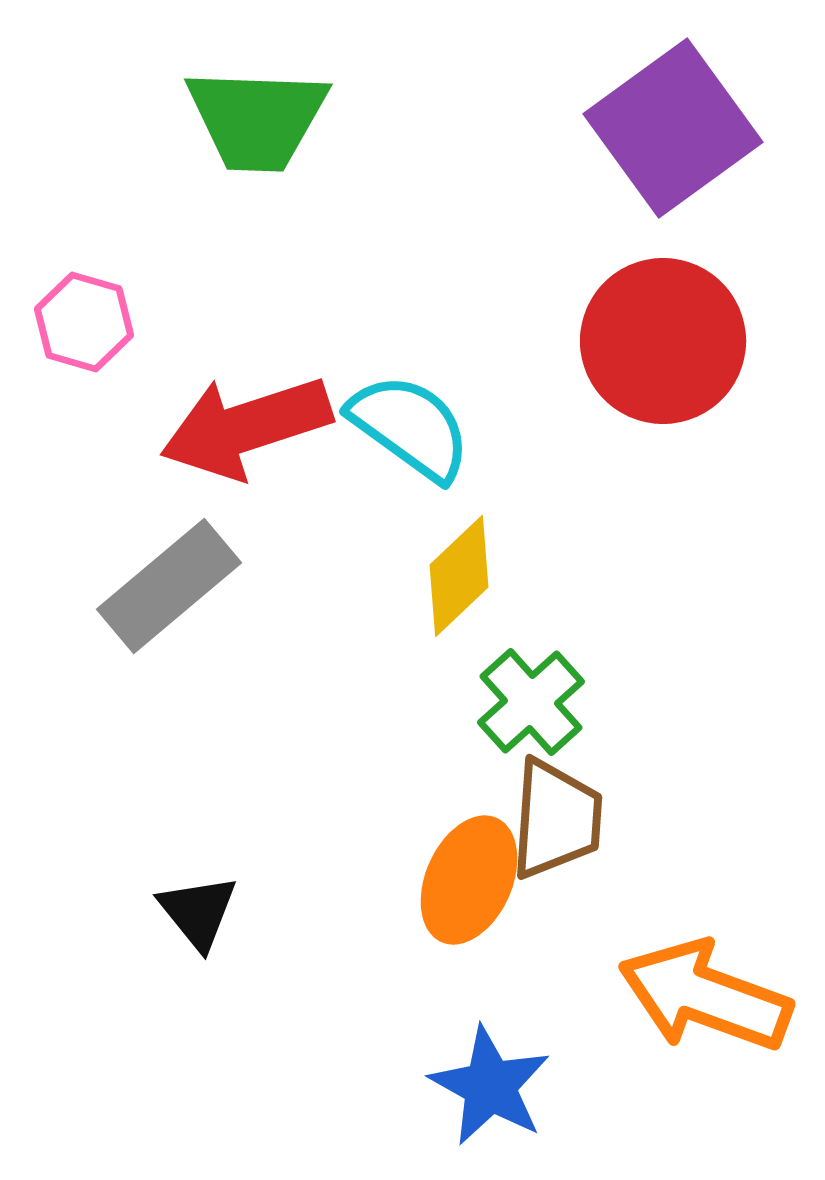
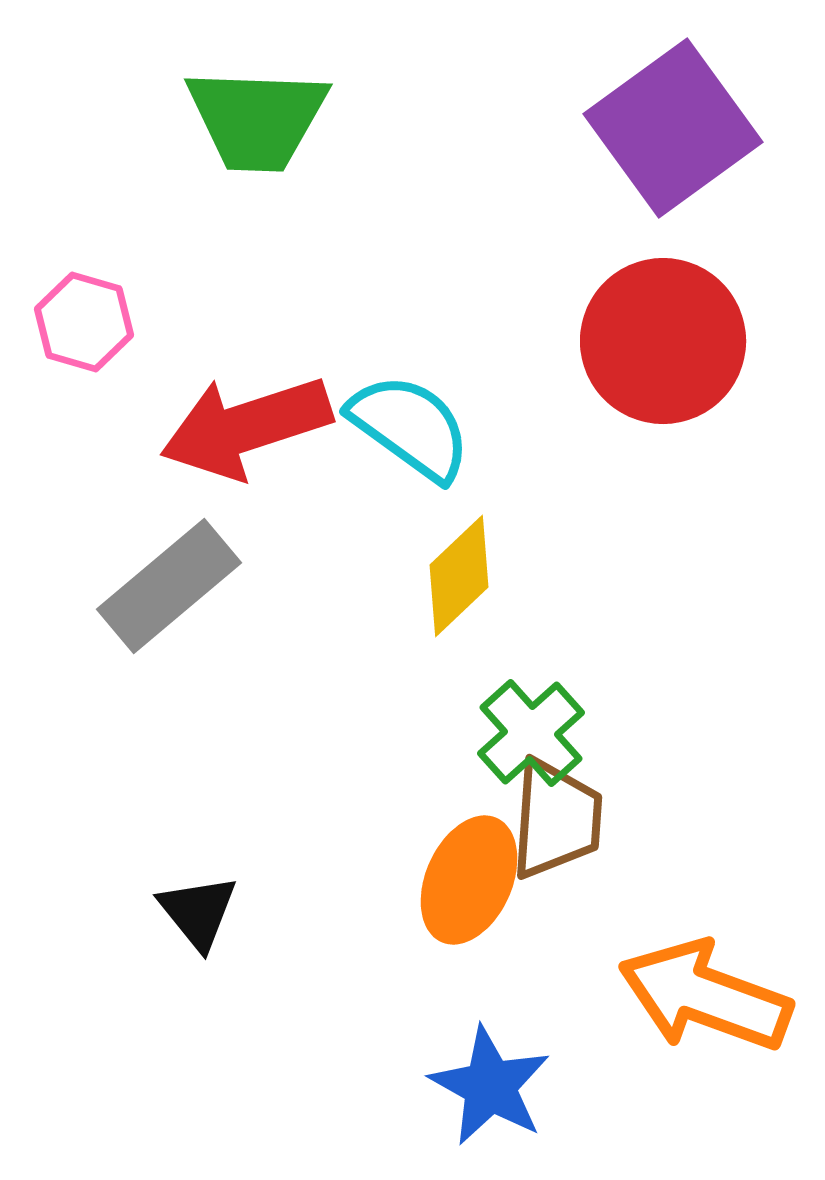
green cross: moved 31 px down
